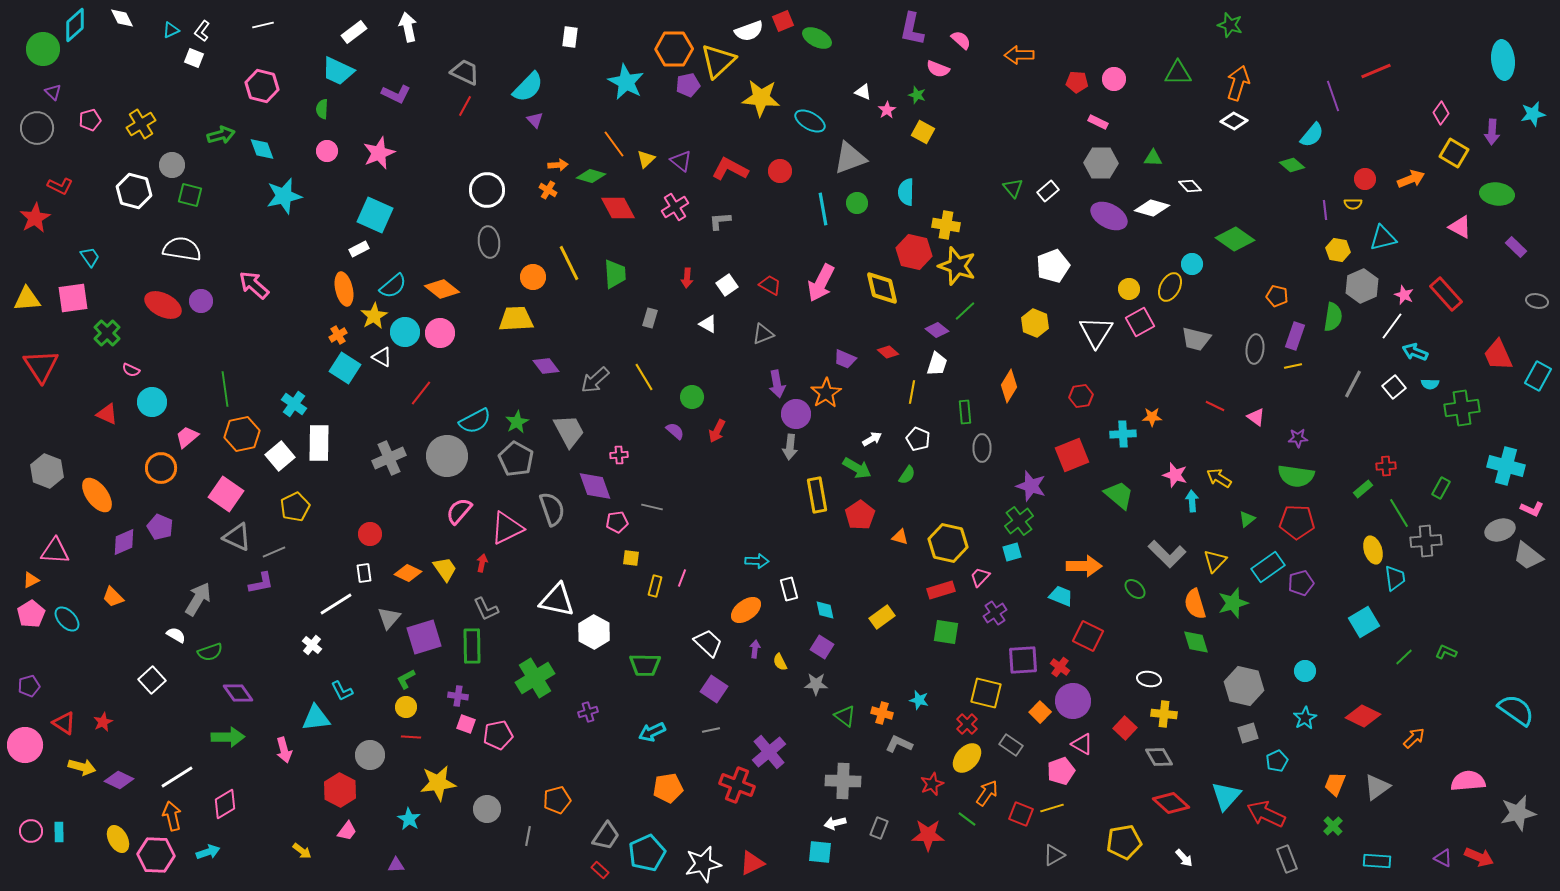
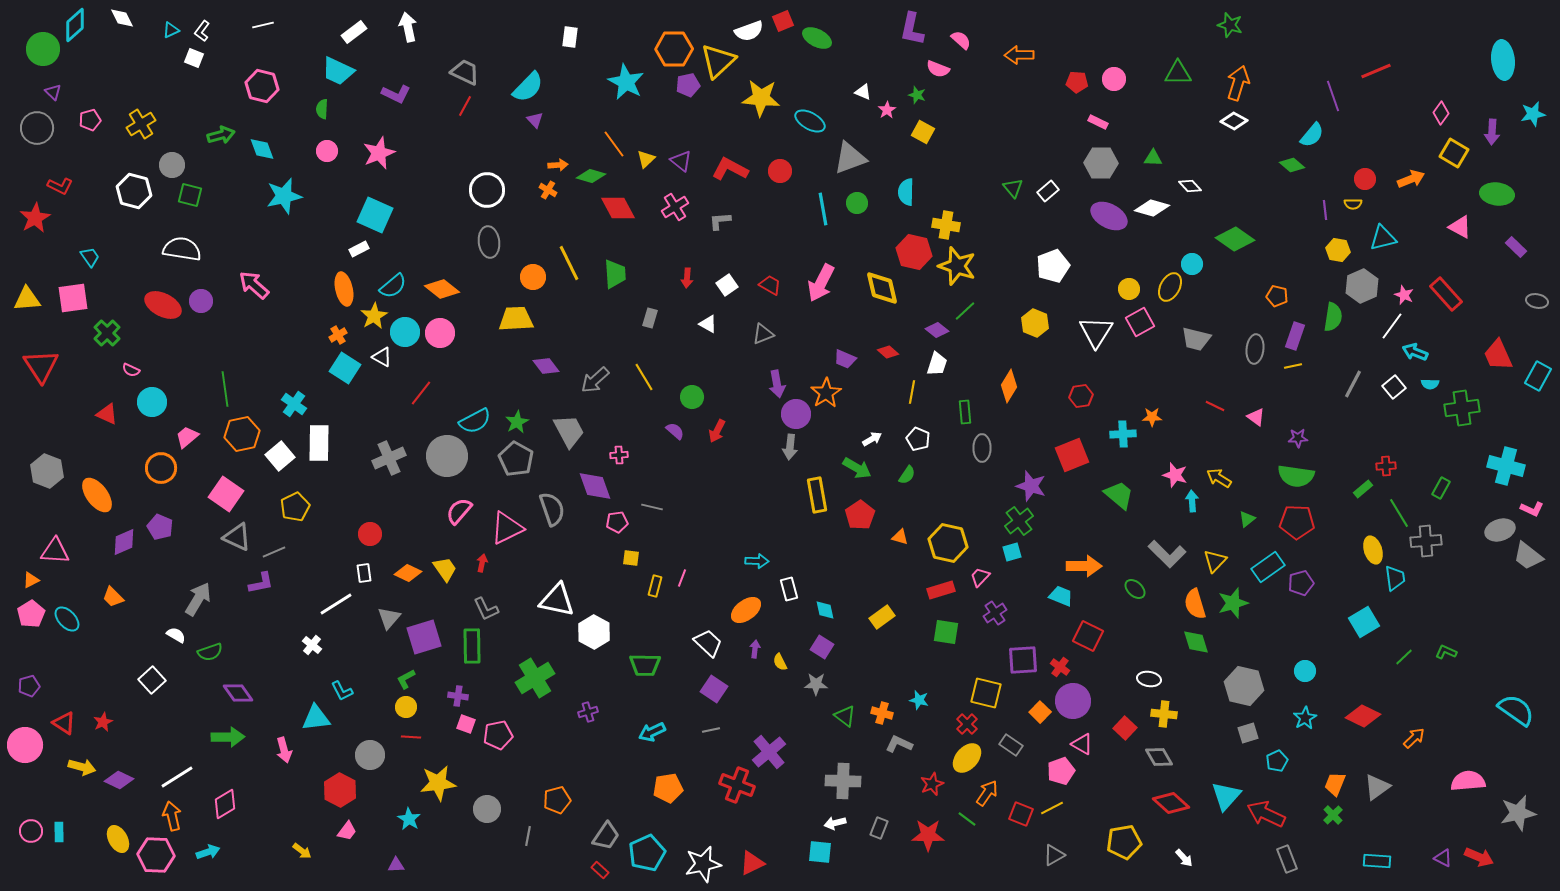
yellow line at (1052, 808): rotated 10 degrees counterclockwise
green cross at (1333, 826): moved 11 px up
